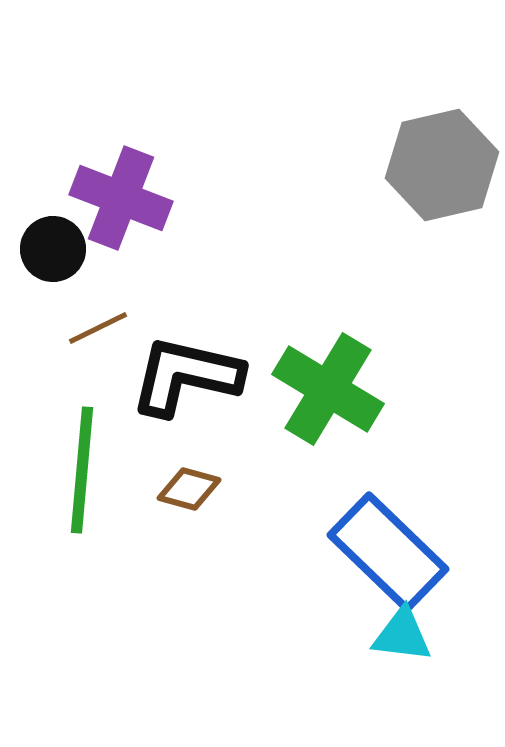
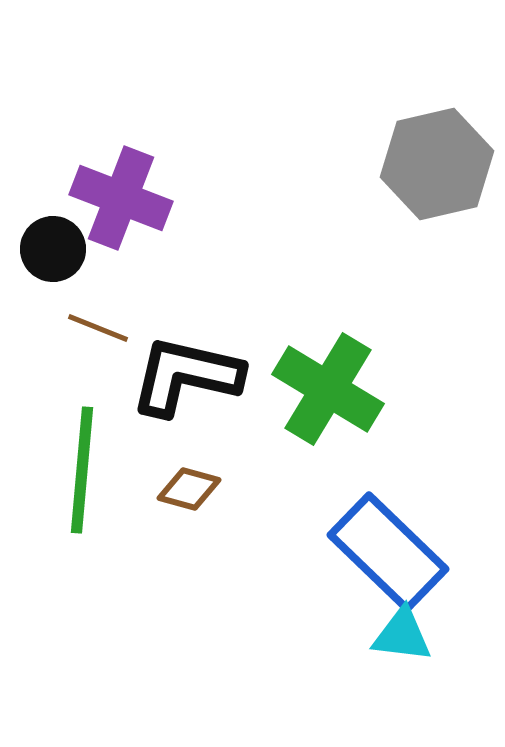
gray hexagon: moved 5 px left, 1 px up
brown line: rotated 48 degrees clockwise
